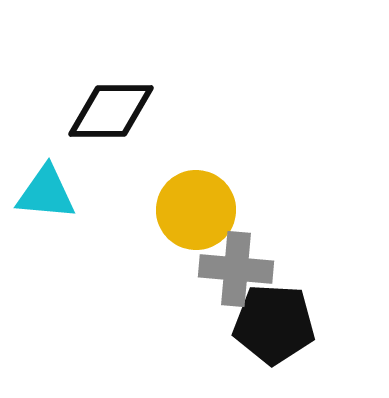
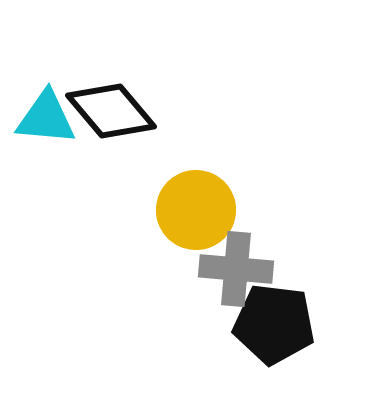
black diamond: rotated 50 degrees clockwise
cyan triangle: moved 75 px up
black pentagon: rotated 4 degrees clockwise
